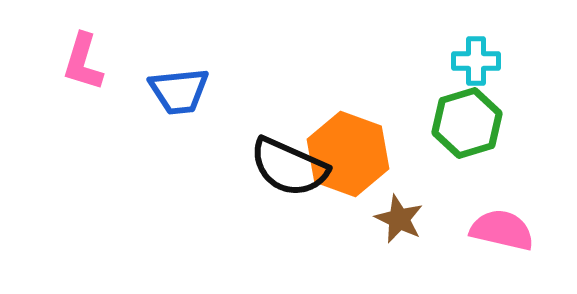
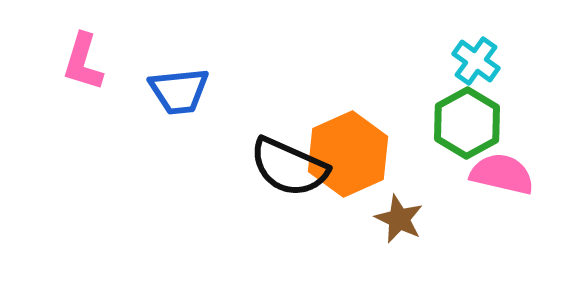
cyan cross: rotated 36 degrees clockwise
green hexagon: rotated 12 degrees counterclockwise
orange hexagon: rotated 16 degrees clockwise
pink semicircle: moved 56 px up
